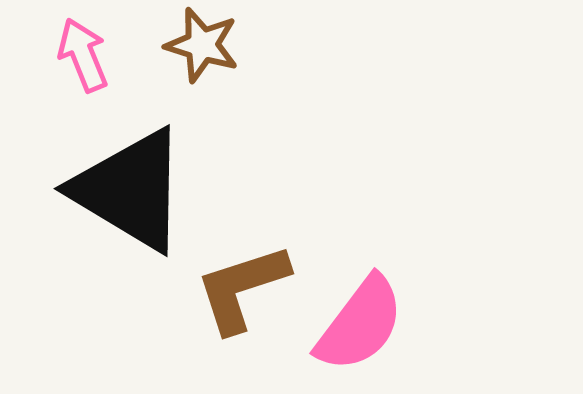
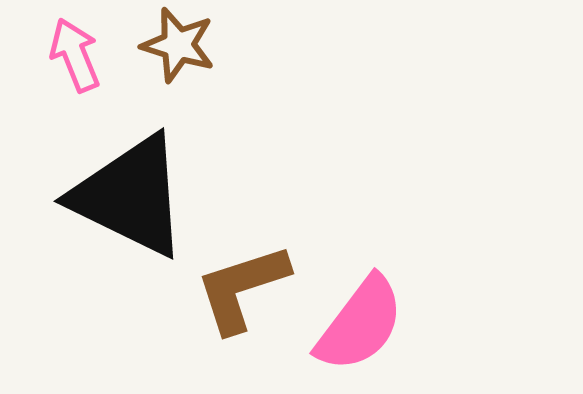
brown star: moved 24 px left
pink arrow: moved 8 px left
black triangle: moved 6 px down; rotated 5 degrees counterclockwise
